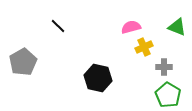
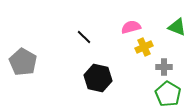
black line: moved 26 px right, 11 px down
gray pentagon: rotated 12 degrees counterclockwise
green pentagon: moved 1 px up
